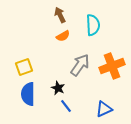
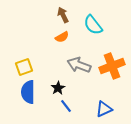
brown arrow: moved 3 px right
cyan semicircle: rotated 145 degrees clockwise
orange semicircle: moved 1 px left, 1 px down
gray arrow: moved 1 px left; rotated 105 degrees counterclockwise
black star: rotated 16 degrees clockwise
blue semicircle: moved 2 px up
